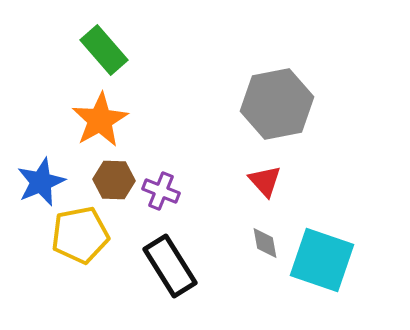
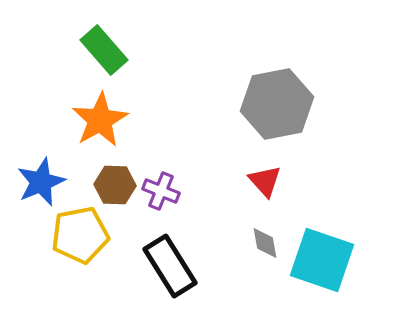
brown hexagon: moved 1 px right, 5 px down
